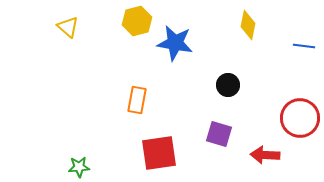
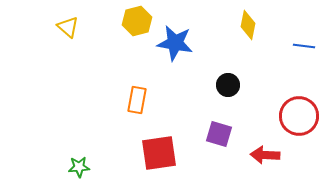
red circle: moved 1 px left, 2 px up
